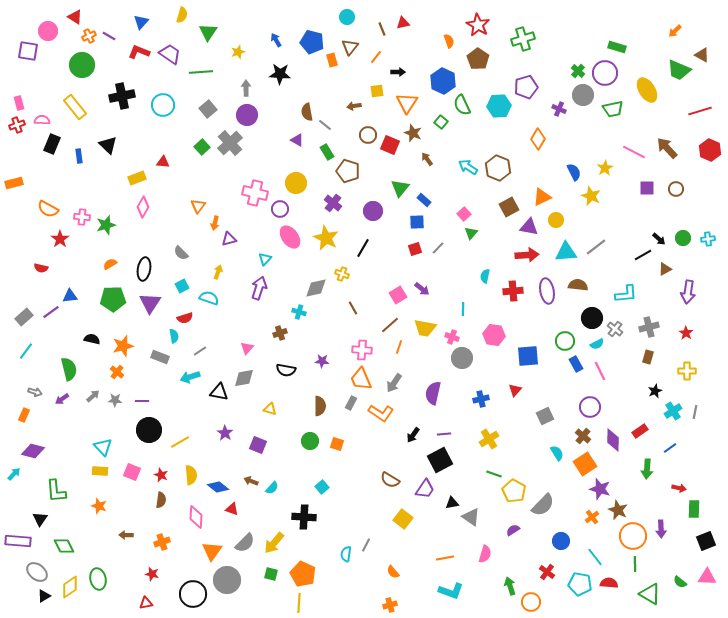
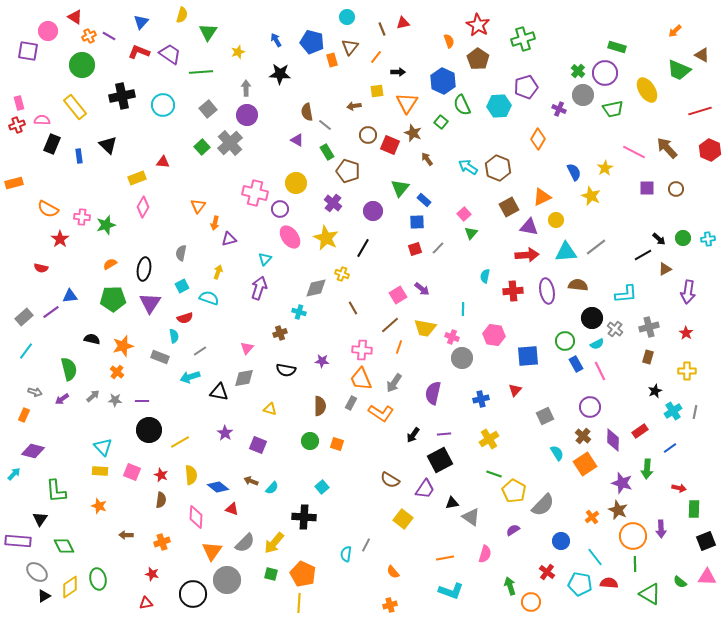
gray semicircle at (181, 253): rotated 56 degrees clockwise
purple star at (600, 489): moved 22 px right, 6 px up
